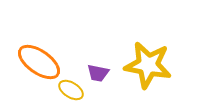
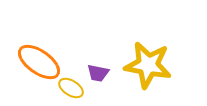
yellow ellipse: moved 2 px up
